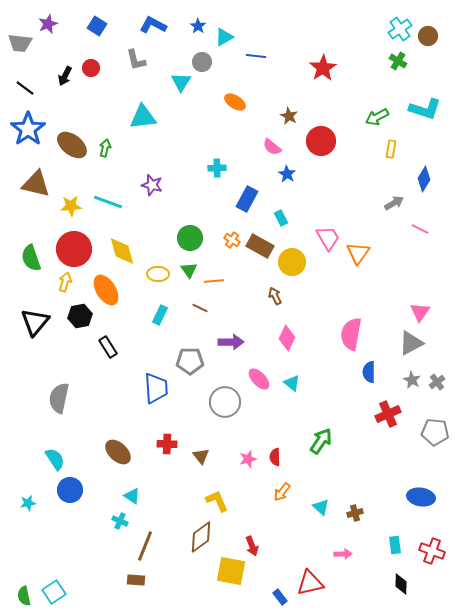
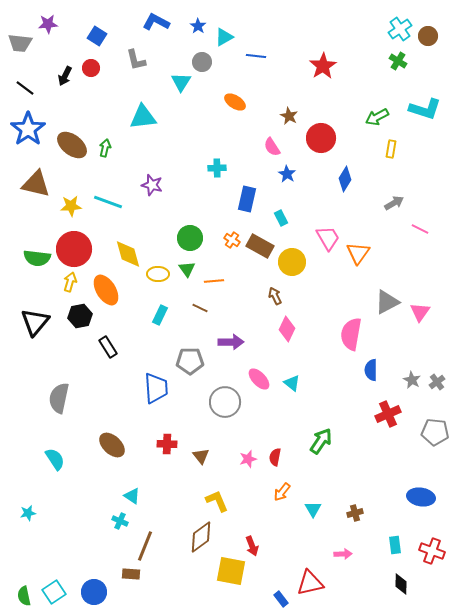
purple star at (48, 24): rotated 18 degrees clockwise
blue L-shape at (153, 25): moved 3 px right, 3 px up
blue square at (97, 26): moved 10 px down
red star at (323, 68): moved 2 px up
red circle at (321, 141): moved 3 px up
pink semicircle at (272, 147): rotated 18 degrees clockwise
blue diamond at (424, 179): moved 79 px left
blue rectangle at (247, 199): rotated 15 degrees counterclockwise
yellow diamond at (122, 251): moved 6 px right, 3 px down
green semicircle at (31, 258): moved 6 px right; rotated 64 degrees counterclockwise
green triangle at (189, 270): moved 2 px left, 1 px up
yellow arrow at (65, 282): moved 5 px right
pink diamond at (287, 338): moved 9 px up
gray triangle at (411, 343): moved 24 px left, 41 px up
blue semicircle at (369, 372): moved 2 px right, 2 px up
brown ellipse at (118, 452): moved 6 px left, 7 px up
red semicircle at (275, 457): rotated 12 degrees clockwise
blue circle at (70, 490): moved 24 px right, 102 px down
cyan star at (28, 503): moved 10 px down
cyan triangle at (321, 507): moved 8 px left, 2 px down; rotated 18 degrees clockwise
brown rectangle at (136, 580): moved 5 px left, 6 px up
blue rectangle at (280, 597): moved 1 px right, 2 px down
